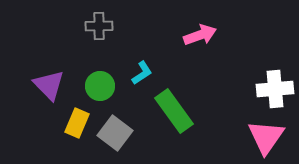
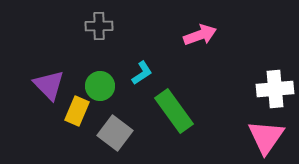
yellow rectangle: moved 12 px up
